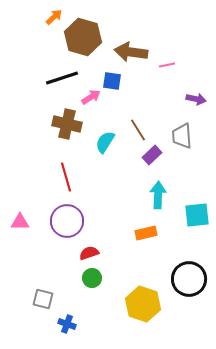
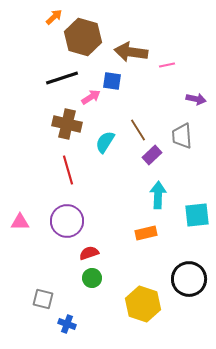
red line: moved 2 px right, 7 px up
